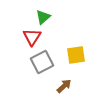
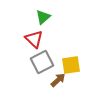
red triangle: moved 2 px right, 2 px down; rotated 18 degrees counterclockwise
yellow square: moved 5 px left, 10 px down
brown arrow: moved 6 px left, 6 px up
